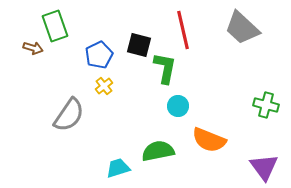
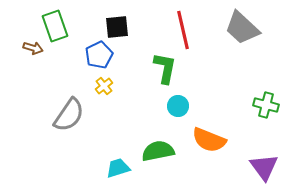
black square: moved 22 px left, 18 px up; rotated 20 degrees counterclockwise
